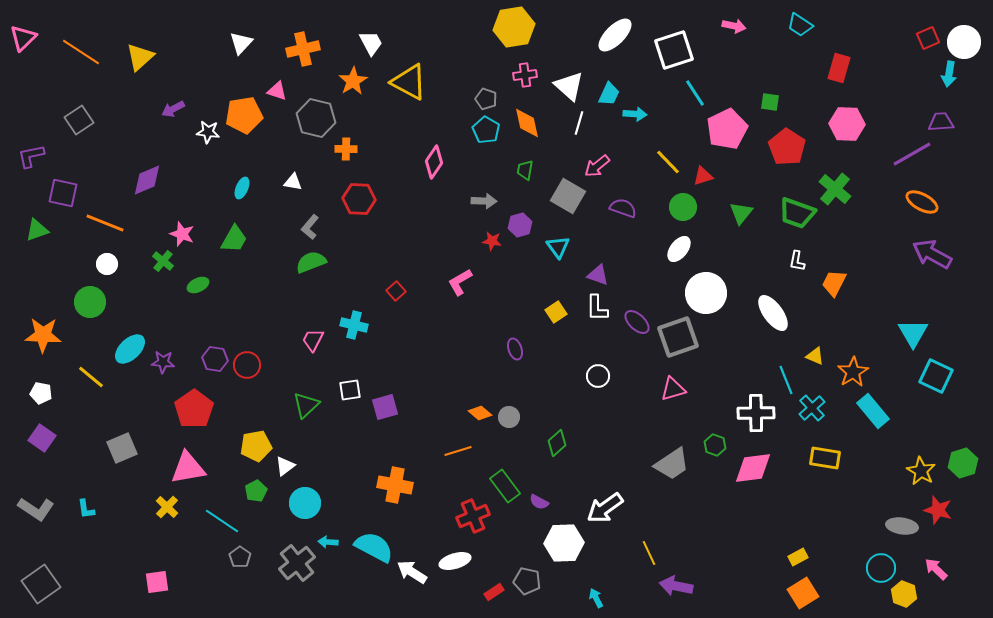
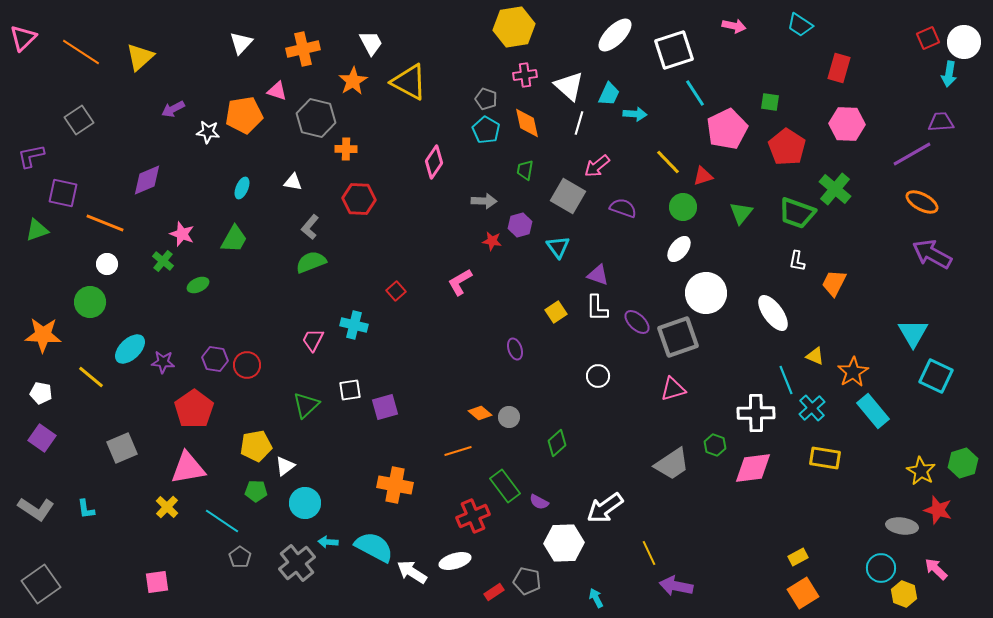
green pentagon at (256, 491): rotated 30 degrees clockwise
